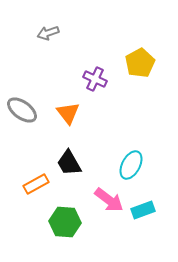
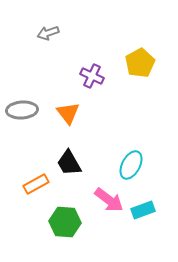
purple cross: moved 3 px left, 3 px up
gray ellipse: rotated 40 degrees counterclockwise
